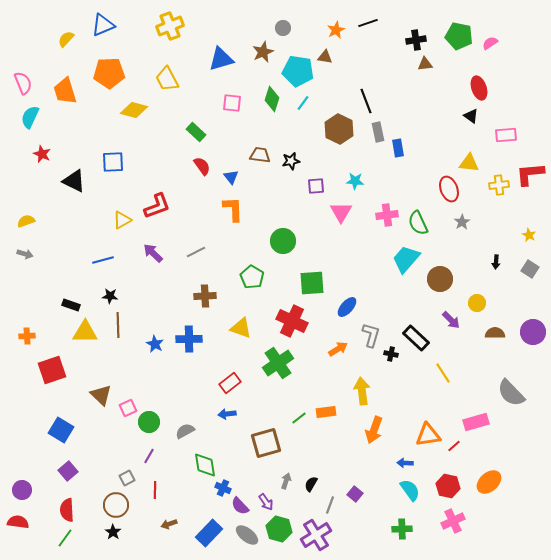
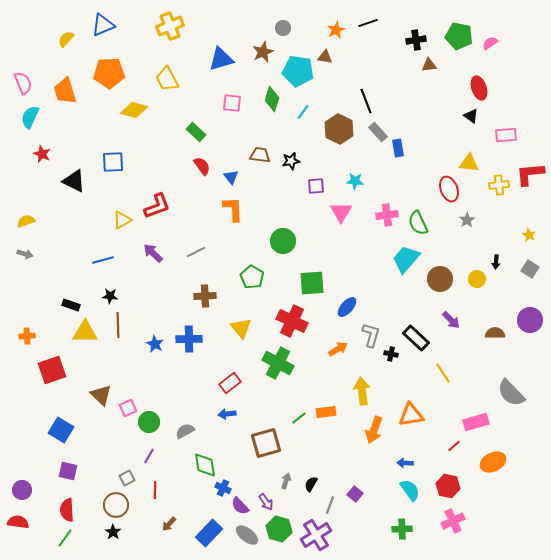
brown triangle at (425, 64): moved 4 px right, 1 px down
cyan line at (303, 103): moved 9 px down
gray rectangle at (378, 132): rotated 30 degrees counterclockwise
gray star at (462, 222): moved 5 px right, 2 px up
yellow circle at (477, 303): moved 24 px up
yellow triangle at (241, 328): rotated 30 degrees clockwise
purple circle at (533, 332): moved 3 px left, 12 px up
green cross at (278, 363): rotated 28 degrees counterclockwise
orange triangle at (428, 435): moved 17 px left, 20 px up
purple square at (68, 471): rotated 36 degrees counterclockwise
orange ellipse at (489, 482): moved 4 px right, 20 px up; rotated 15 degrees clockwise
brown arrow at (169, 524): rotated 28 degrees counterclockwise
